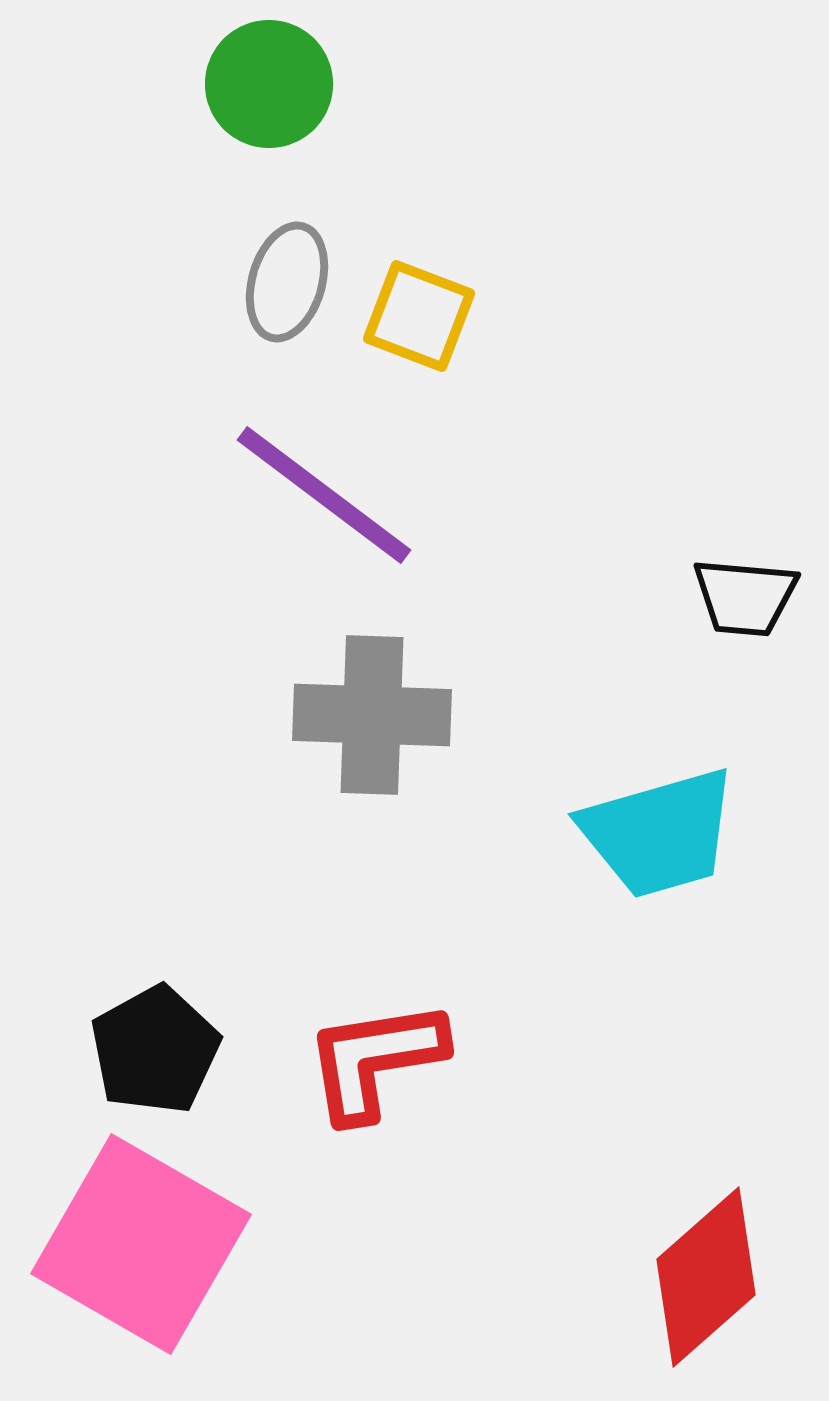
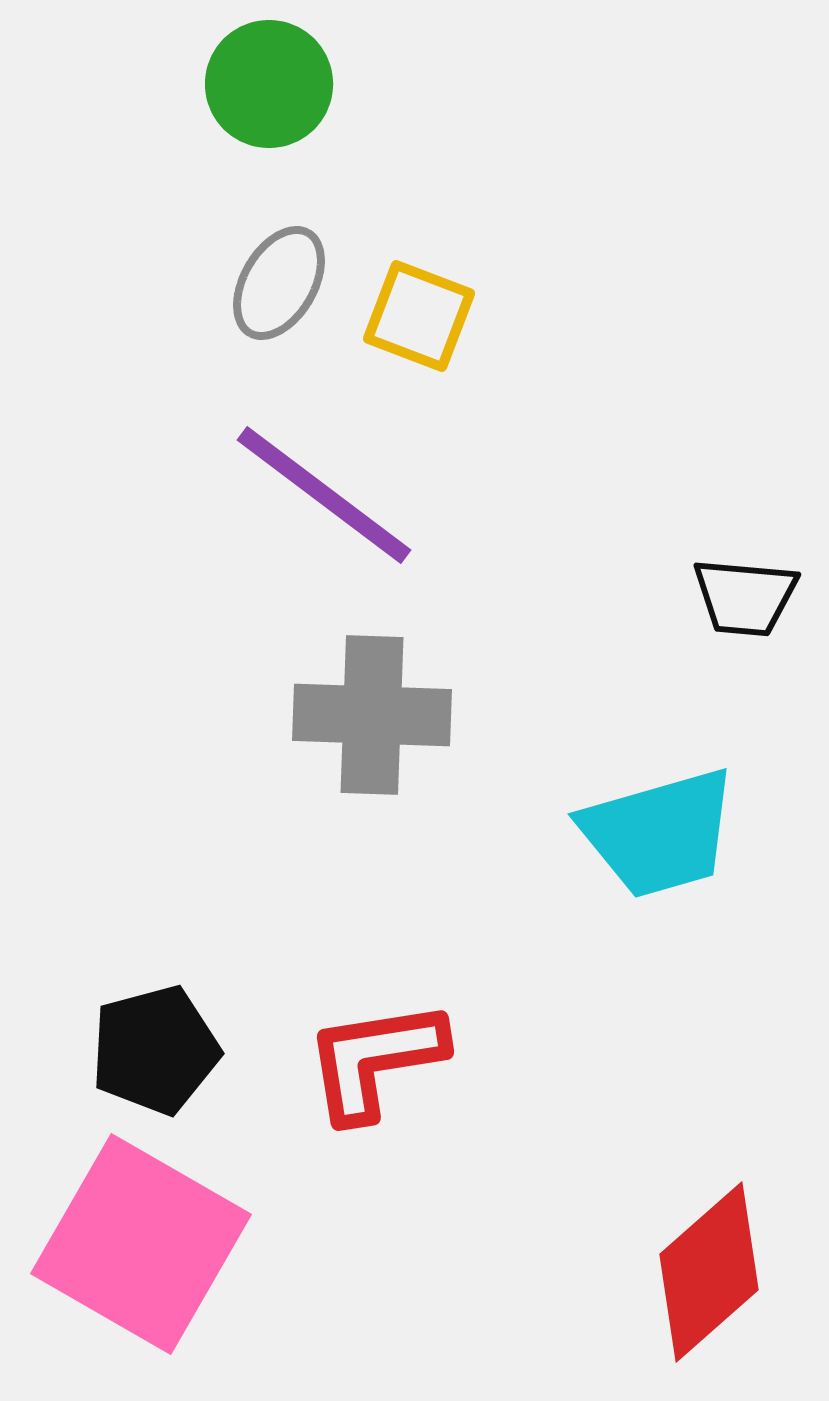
gray ellipse: moved 8 px left, 1 px down; rotated 14 degrees clockwise
black pentagon: rotated 14 degrees clockwise
red diamond: moved 3 px right, 5 px up
